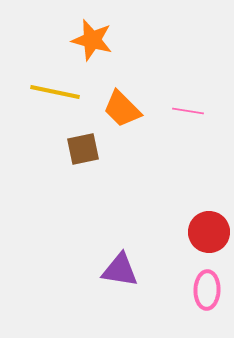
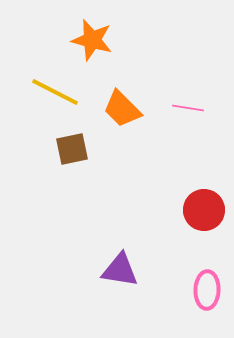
yellow line: rotated 15 degrees clockwise
pink line: moved 3 px up
brown square: moved 11 px left
red circle: moved 5 px left, 22 px up
